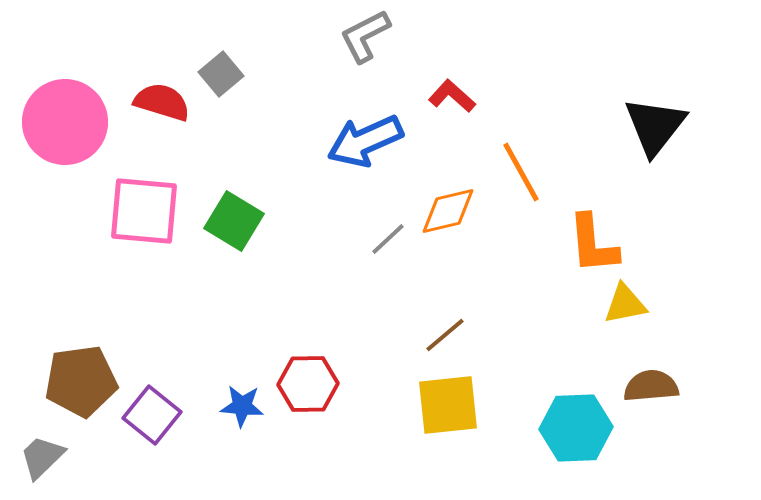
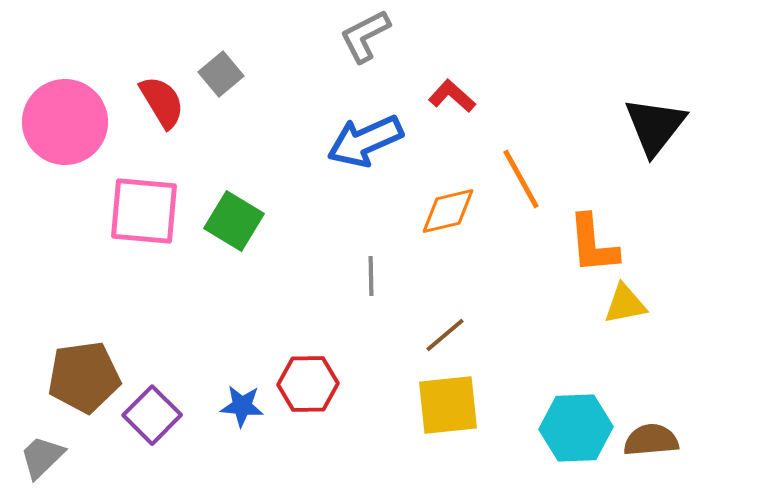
red semicircle: rotated 42 degrees clockwise
orange line: moved 7 px down
gray line: moved 17 px left, 37 px down; rotated 48 degrees counterclockwise
brown pentagon: moved 3 px right, 4 px up
brown semicircle: moved 54 px down
purple square: rotated 6 degrees clockwise
